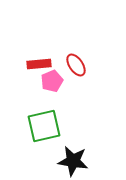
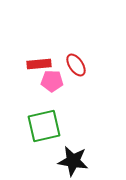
pink pentagon: rotated 25 degrees clockwise
